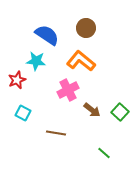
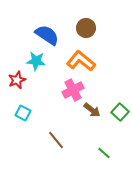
pink cross: moved 5 px right
brown line: moved 7 px down; rotated 42 degrees clockwise
